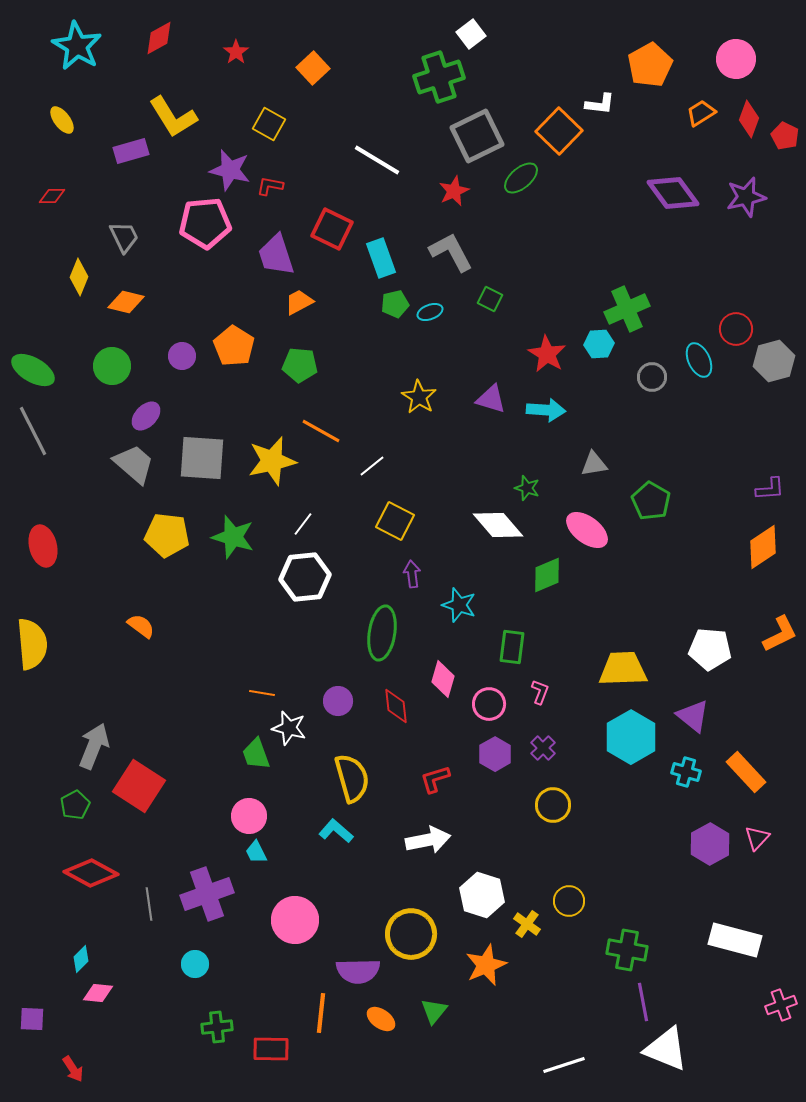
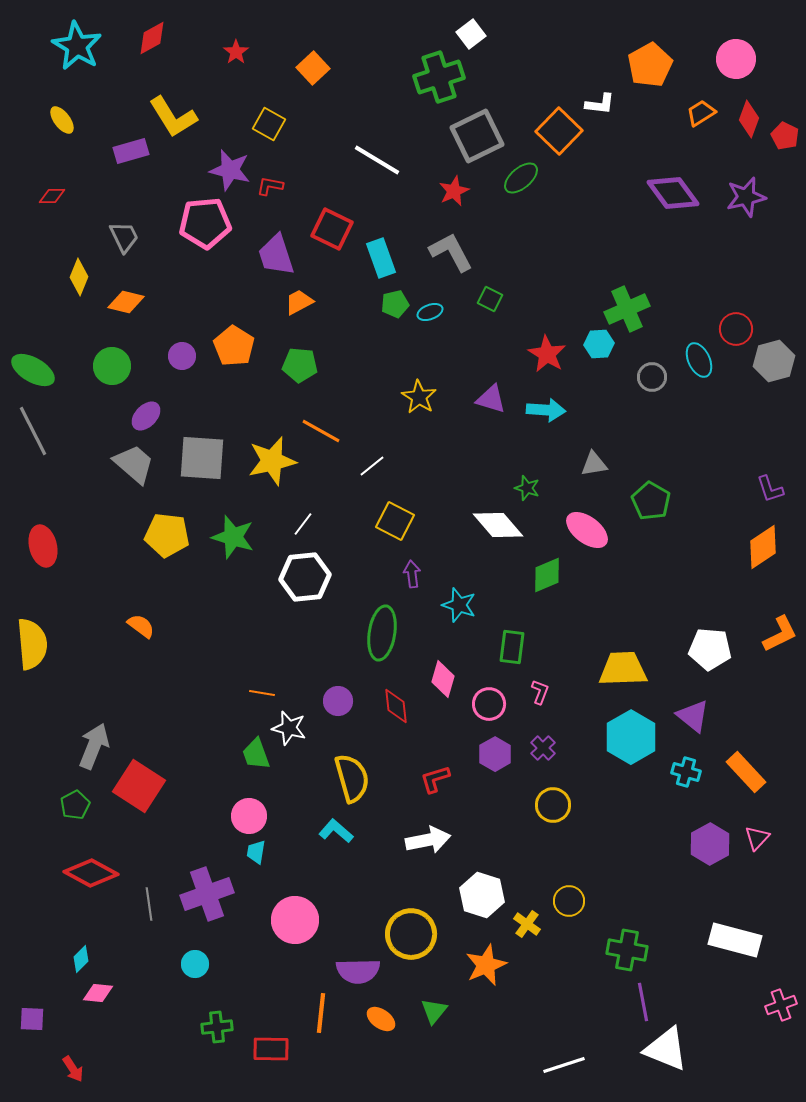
red diamond at (159, 38): moved 7 px left
purple L-shape at (770, 489): rotated 76 degrees clockwise
cyan trapezoid at (256, 852): rotated 35 degrees clockwise
